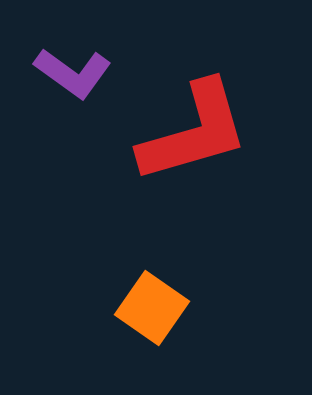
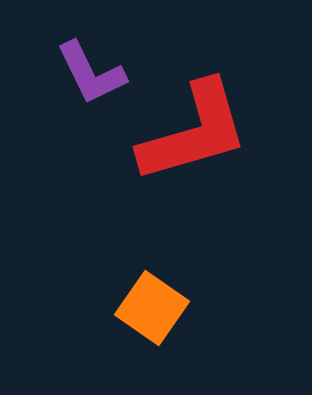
purple L-shape: moved 18 px right; rotated 28 degrees clockwise
